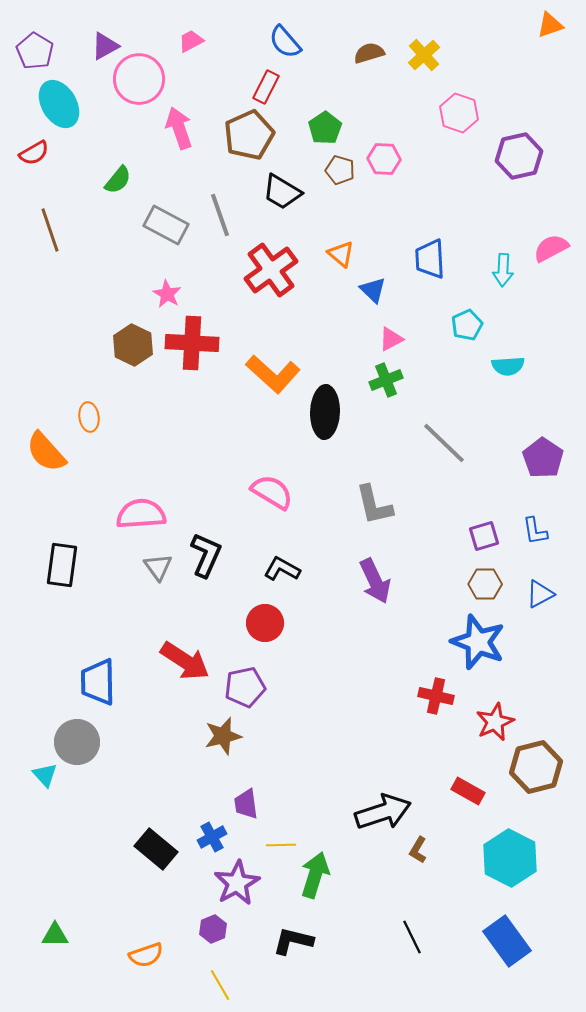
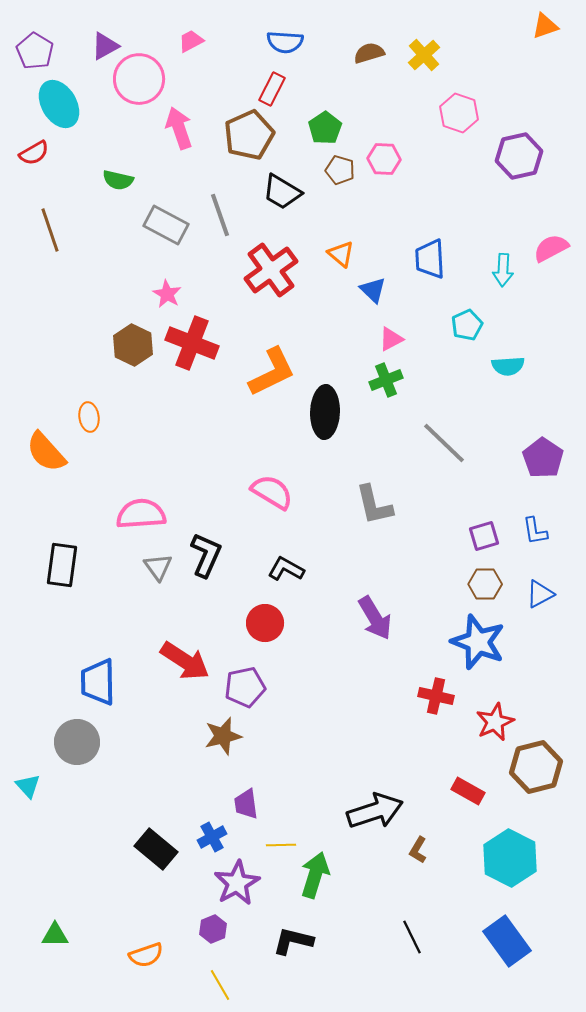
orange triangle at (550, 25): moved 5 px left, 1 px down
blue semicircle at (285, 42): rotated 45 degrees counterclockwise
red rectangle at (266, 87): moved 6 px right, 2 px down
green semicircle at (118, 180): rotated 64 degrees clockwise
red cross at (192, 343): rotated 18 degrees clockwise
orange L-shape at (273, 374): moved 1 px left, 2 px up; rotated 68 degrees counterclockwise
black L-shape at (282, 569): moved 4 px right
purple arrow at (375, 581): moved 37 px down; rotated 6 degrees counterclockwise
cyan triangle at (45, 775): moved 17 px left, 11 px down
black arrow at (383, 812): moved 8 px left, 1 px up
